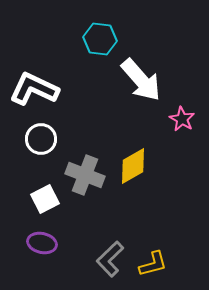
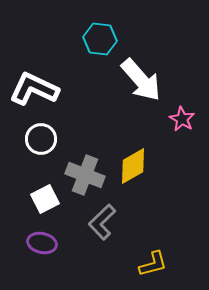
gray L-shape: moved 8 px left, 37 px up
